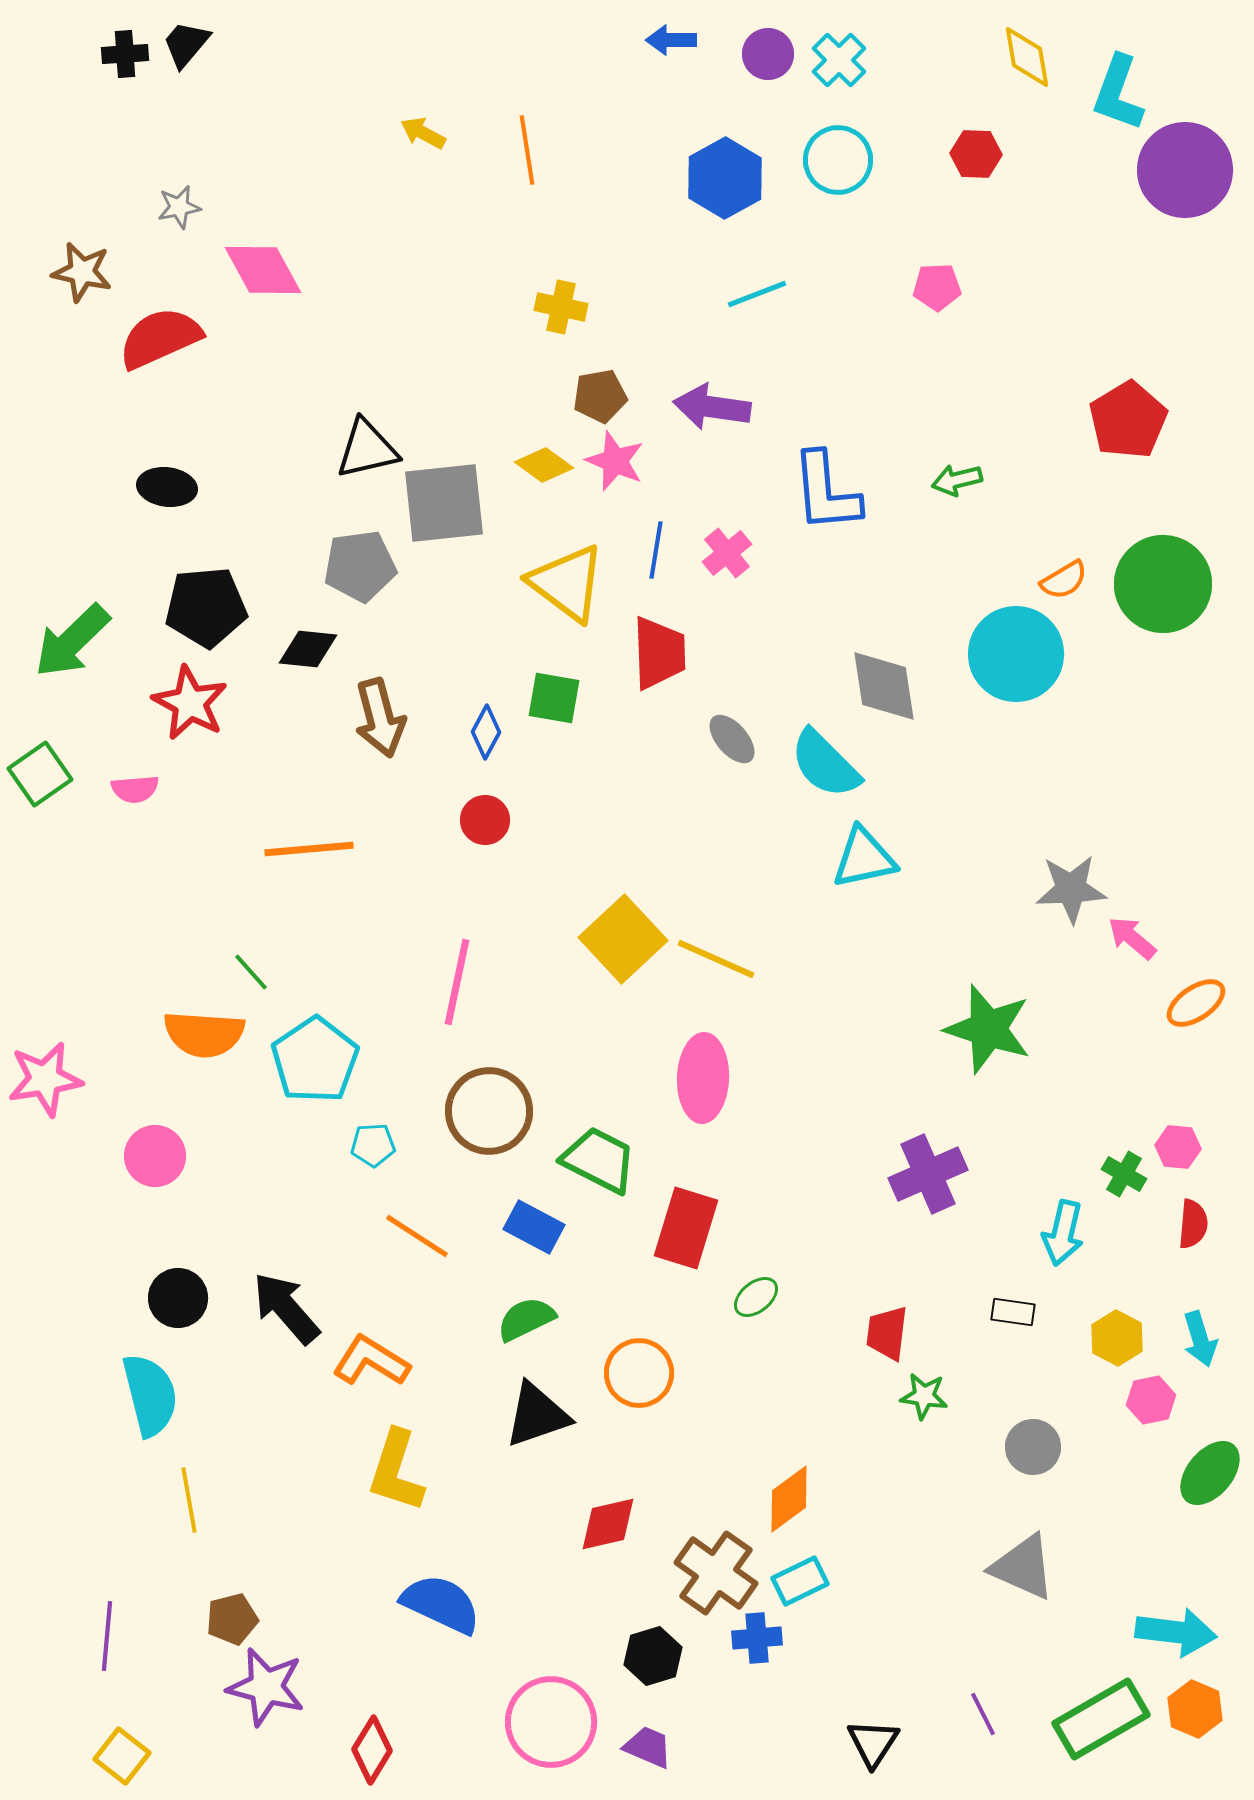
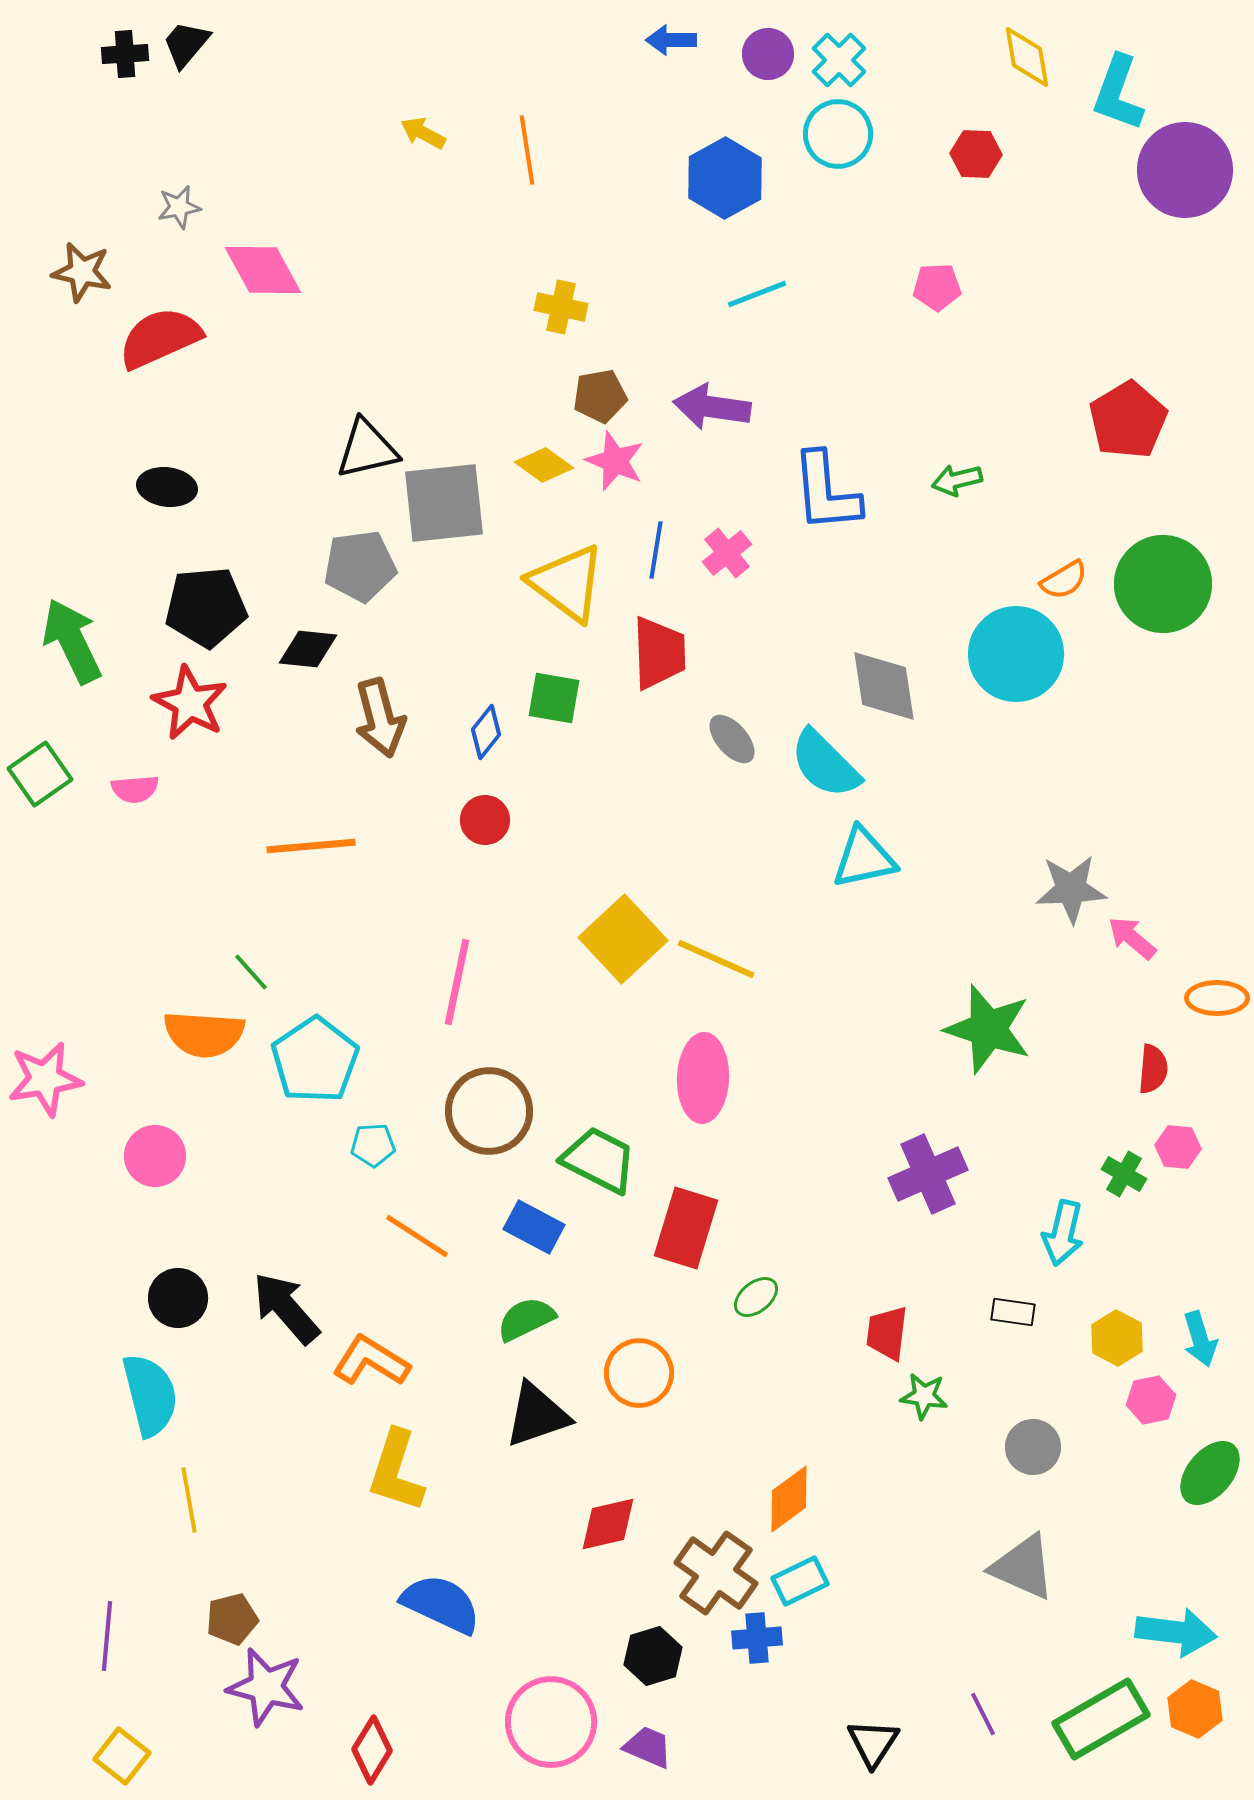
cyan circle at (838, 160): moved 26 px up
green arrow at (72, 641): rotated 108 degrees clockwise
blue diamond at (486, 732): rotated 10 degrees clockwise
orange line at (309, 849): moved 2 px right, 3 px up
orange ellipse at (1196, 1003): moved 21 px right, 5 px up; rotated 34 degrees clockwise
red semicircle at (1193, 1224): moved 40 px left, 155 px up
